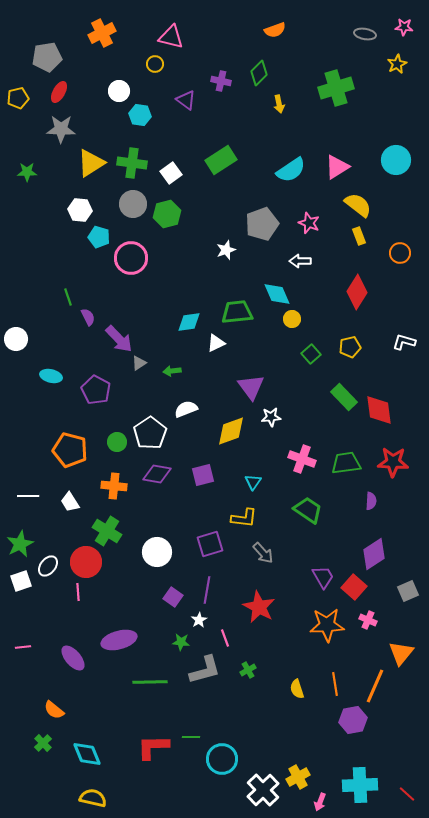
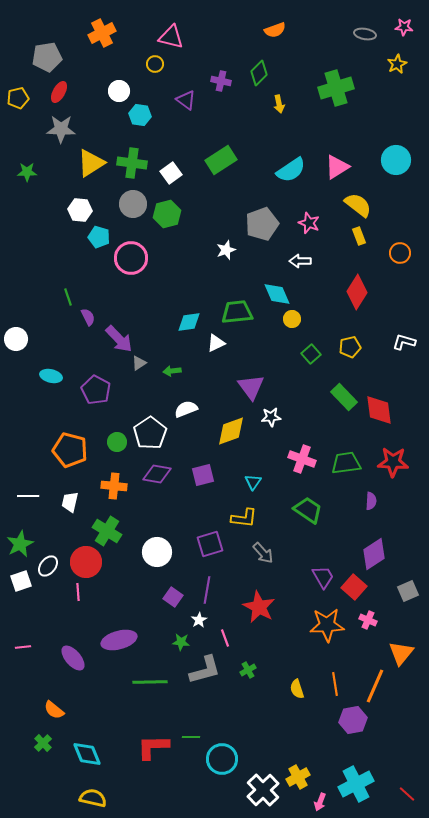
white trapezoid at (70, 502): rotated 45 degrees clockwise
cyan cross at (360, 785): moved 4 px left, 1 px up; rotated 24 degrees counterclockwise
